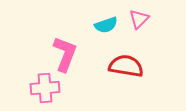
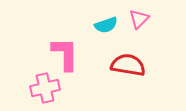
pink L-shape: rotated 21 degrees counterclockwise
red semicircle: moved 2 px right, 1 px up
pink cross: rotated 8 degrees counterclockwise
